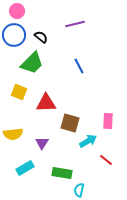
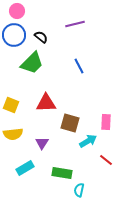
yellow square: moved 8 px left, 13 px down
pink rectangle: moved 2 px left, 1 px down
